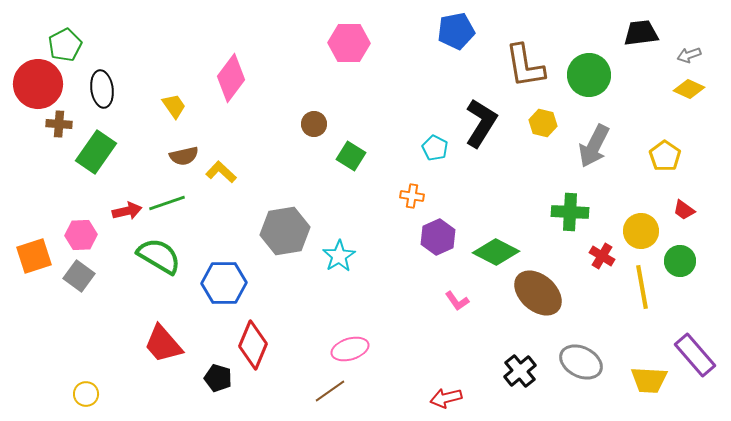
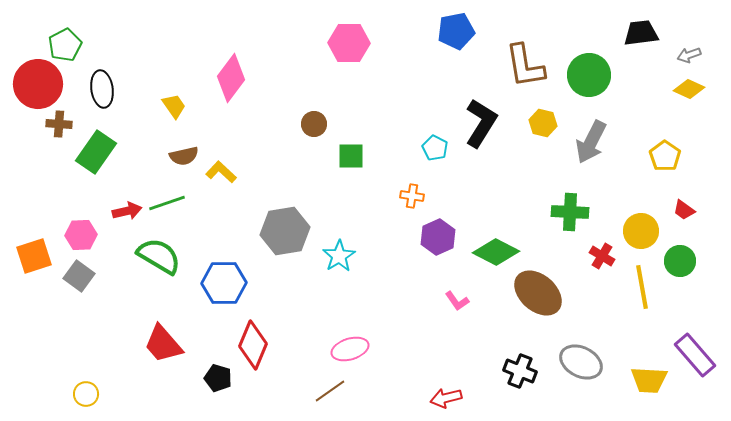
gray arrow at (594, 146): moved 3 px left, 4 px up
green square at (351, 156): rotated 32 degrees counterclockwise
black cross at (520, 371): rotated 28 degrees counterclockwise
